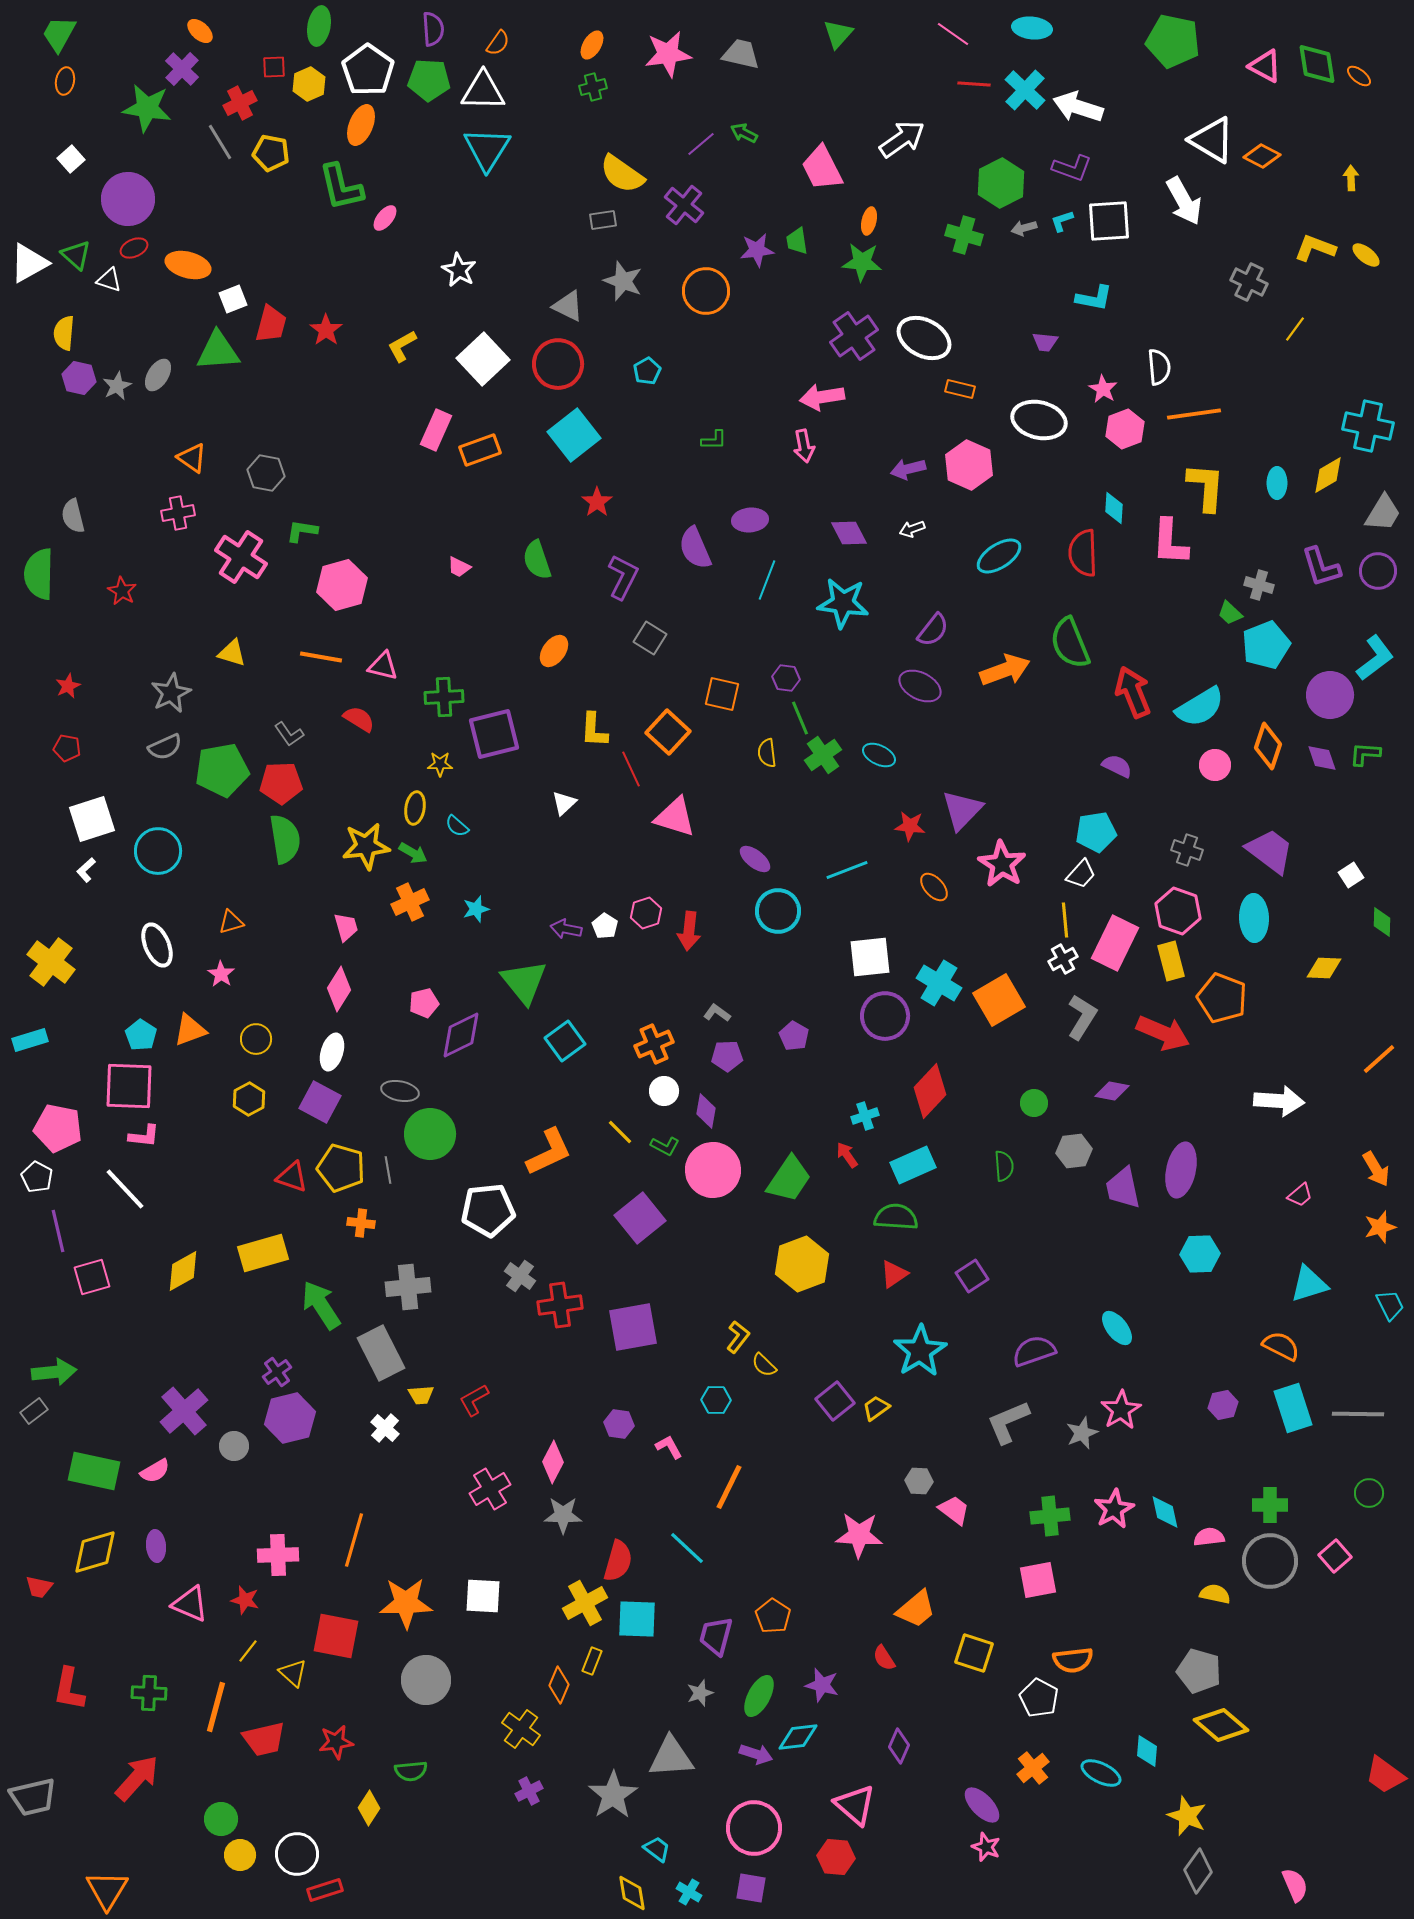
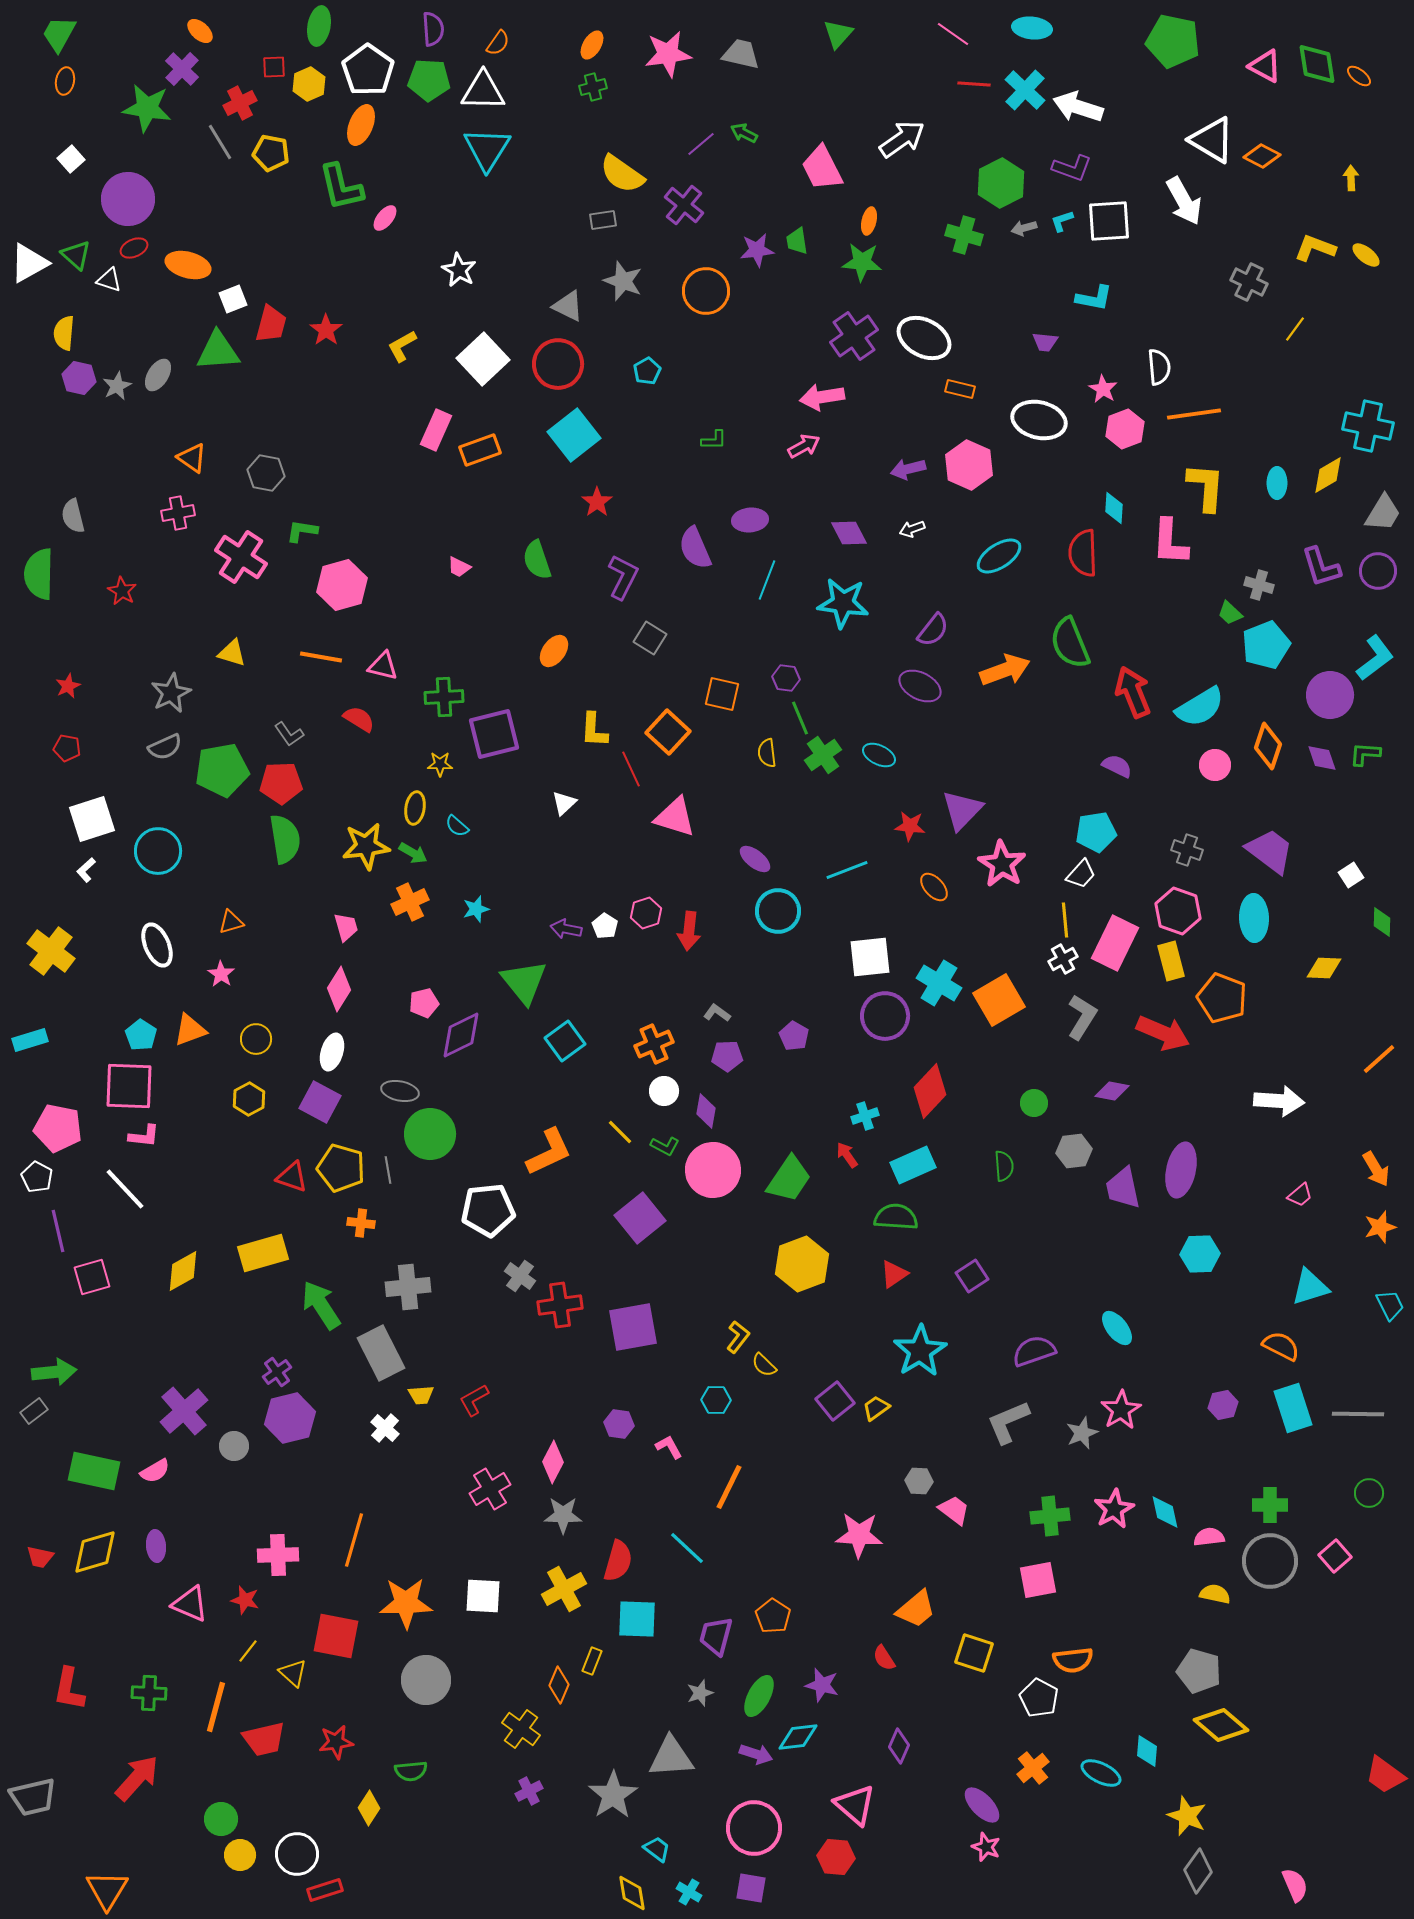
pink arrow at (804, 446): rotated 108 degrees counterclockwise
yellow cross at (51, 962): moved 11 px up
cyan triangle at (1309, 1284): moved 1 px right, 3 px down
red trapezoid at (39, 1587): moved 1 px right, 30 px up
yellow cross at (585, 1603): moved 21 px left, 14 px up
